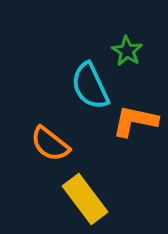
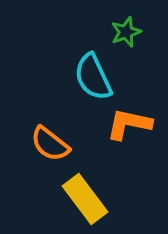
green star: moved 1 px left, 19 px up; rotated 20 degrees clockwise
cyan semicircle: moved 3 px right, 9 px up
orange L-shape: moved 6 px left, 3 px down
